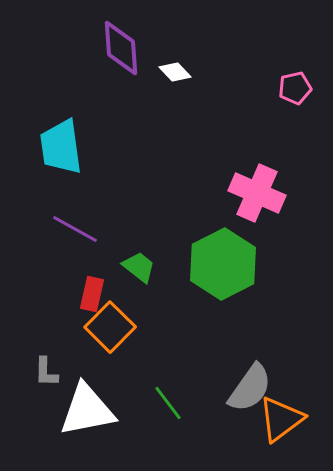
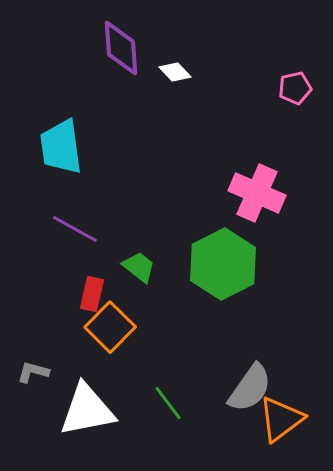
gray L-shape: moved 13 px left; rotated 104 degrees clockwise
